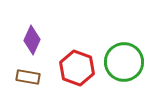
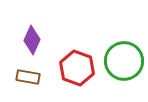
green circle: moved 1 px up
